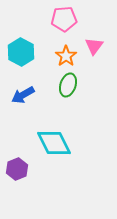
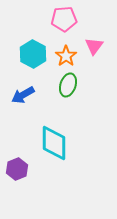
cyan hexagon: moved 12 px right, 2 px down
cyan diamond: rotated 27 degrees clockwise
